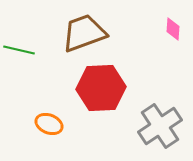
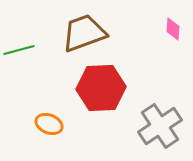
green line: rotated 28 degrees counterclockwise
